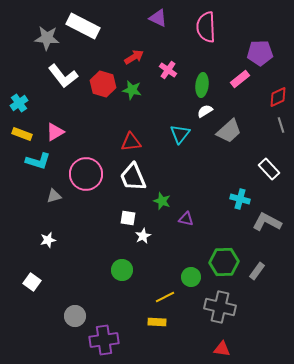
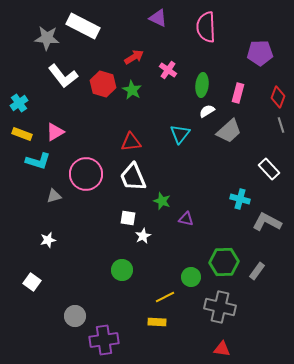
pink rectangle at (240, 79): moved 2 px left, 14 px down; rotated 36 degrees counterclockwise
green star at (132, 90): rotated 18 degrees clockwise
red diamond at (278, 97): rotated 45 degrees counterclockwise
white semicircle at (205, 111): moved 2 px right
